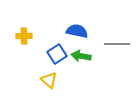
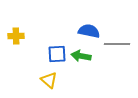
blue semicircle: moved 12 px right
yellow cross: moved 8 px left
blue square: rotated 30 degrees clockwise
